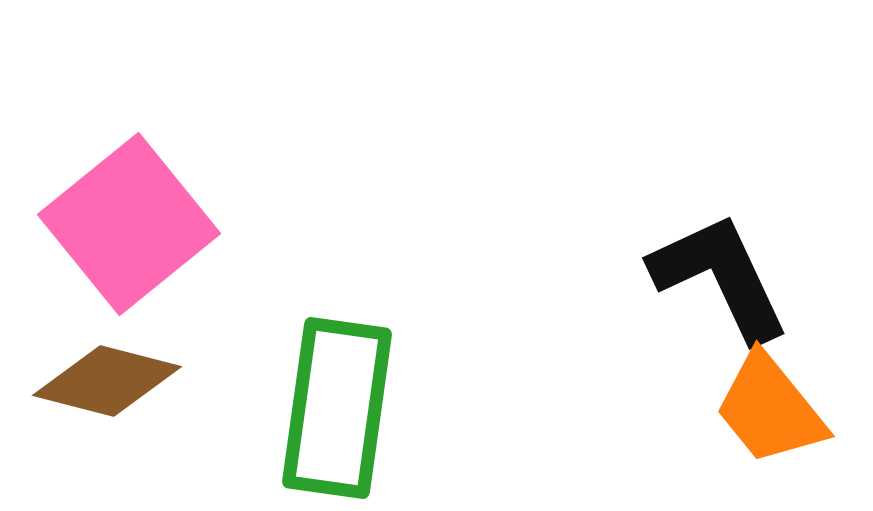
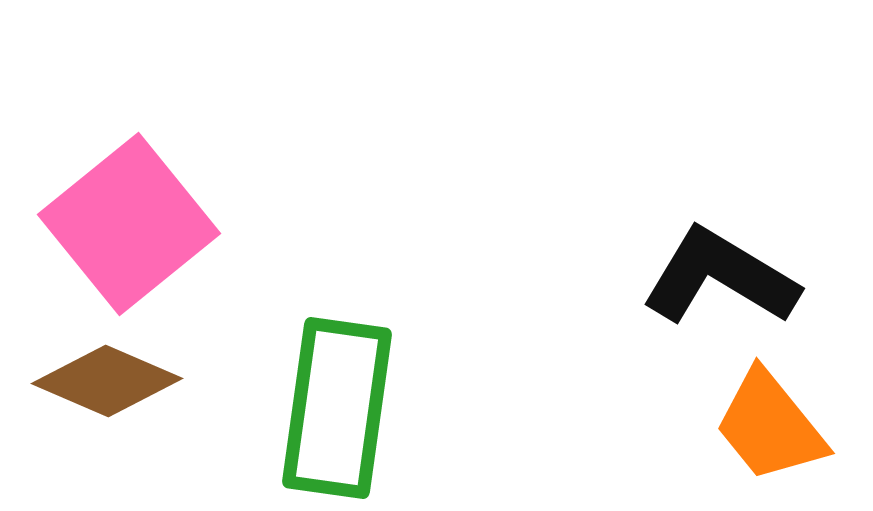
black L-shape: rotated 34 degrees counterclockwise
brown diamond: rotated 9 degrees clockwise
orange trapezoid: moved 17 px down
